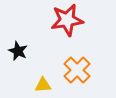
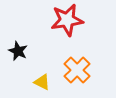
yellow triangle: moved 1 px left, 3 px up; rotated 30 degrees clockwise
